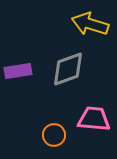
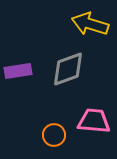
pink trapezoid: moved 2 px down
